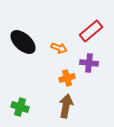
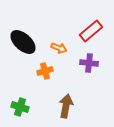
orange cross: moved 22 px left, 7 px up
